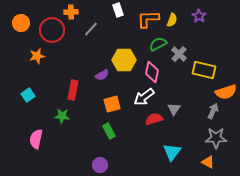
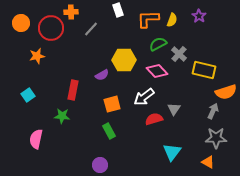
red circle: moved 1 px left, 2 px up
pink diamond: moved 5 px right, 1 px up; rotated 55 degrees counterclockwise
